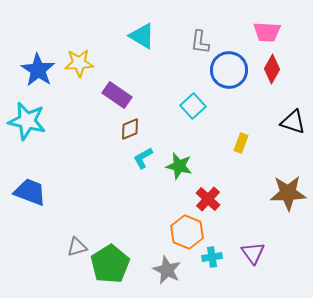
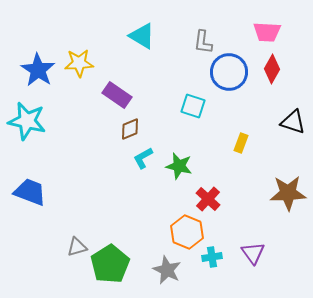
gray L-shape: moved 3 px right
blue circle: moved 2 px down
cyan square: rotated 30 degrees counterclockwise
